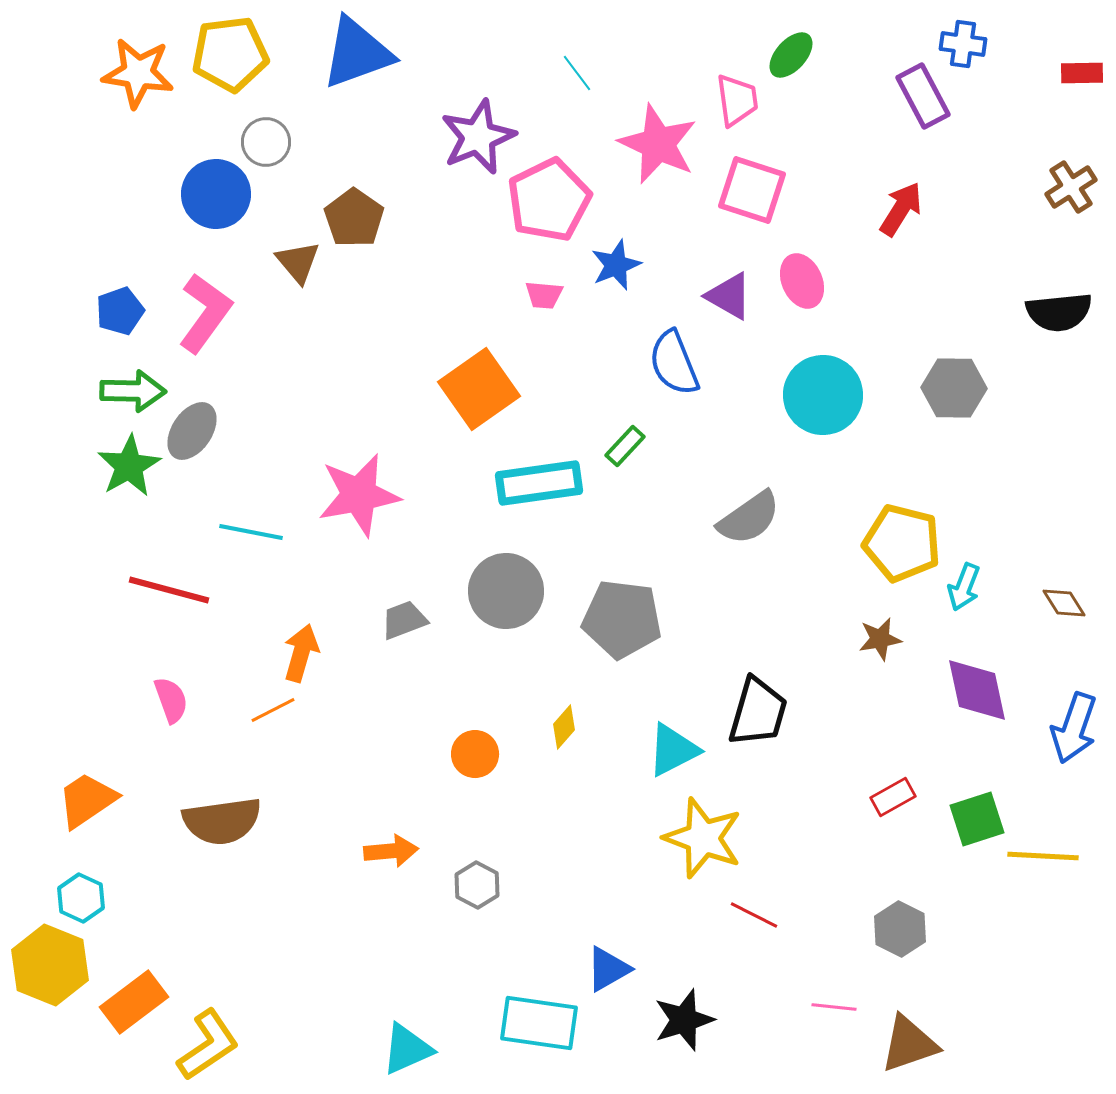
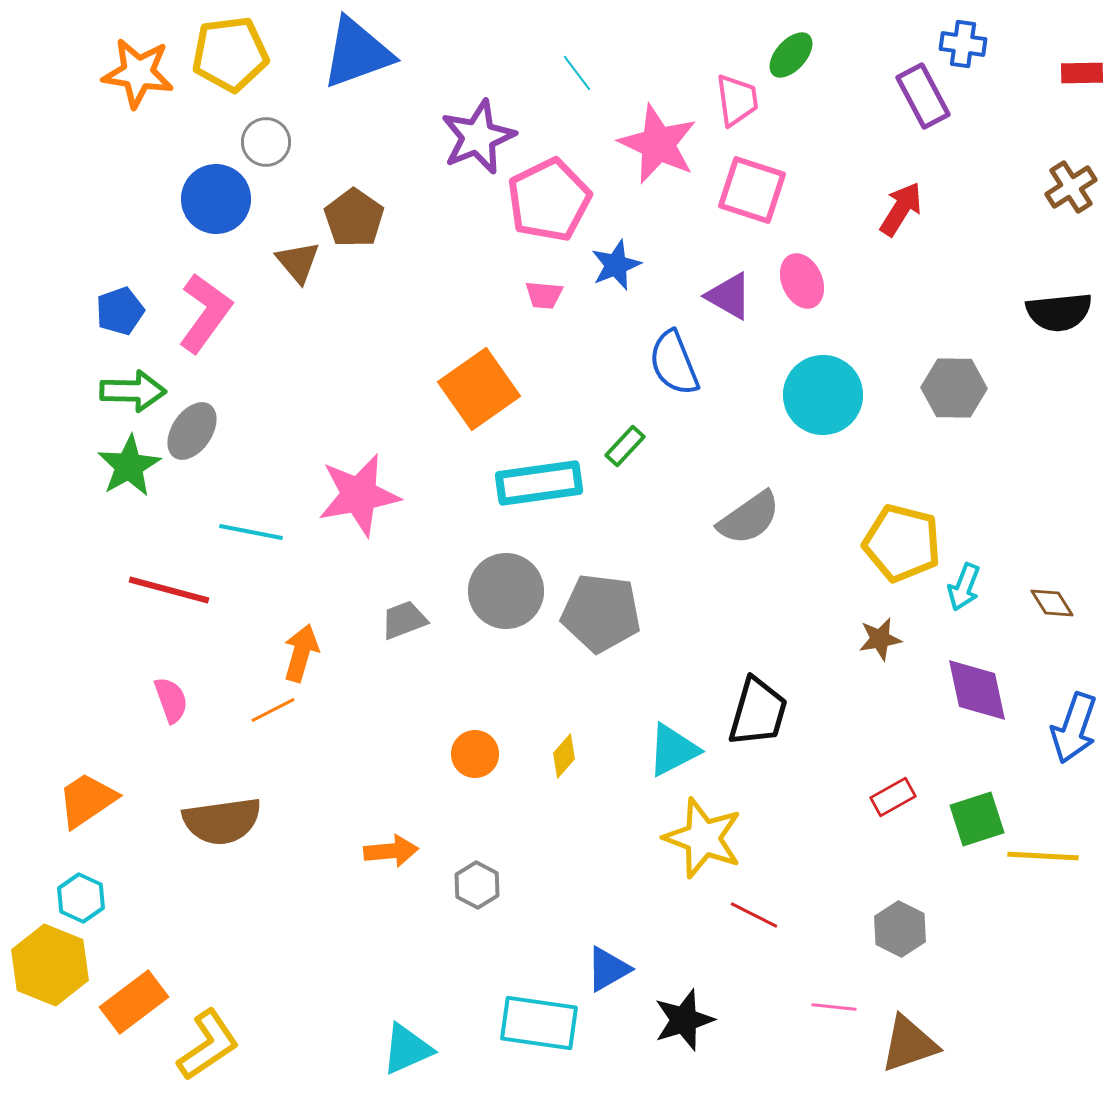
blue circle at (216, 194): moved 5 px down
brown diamond at (1064, 603): moved 12 px left
gray pentagon at (622, 619): moved 21 px left, 6 px up
yellow diamond at (564, 727): moved 29 px down
